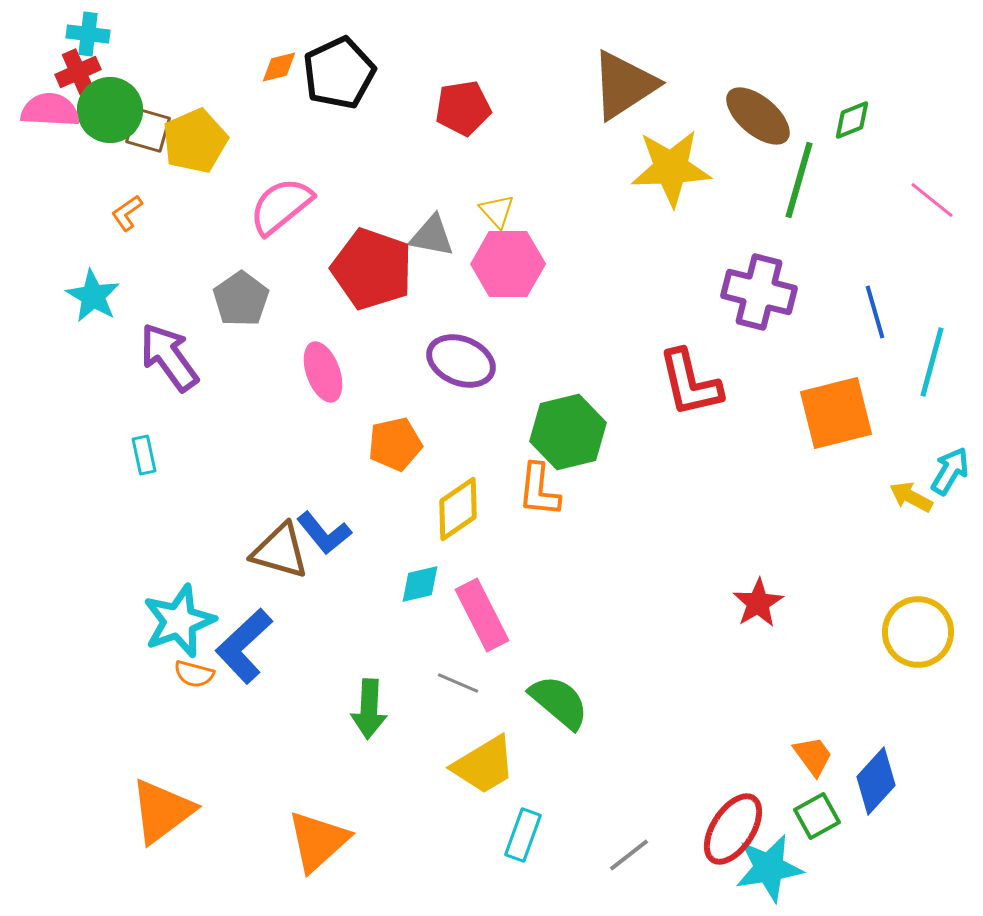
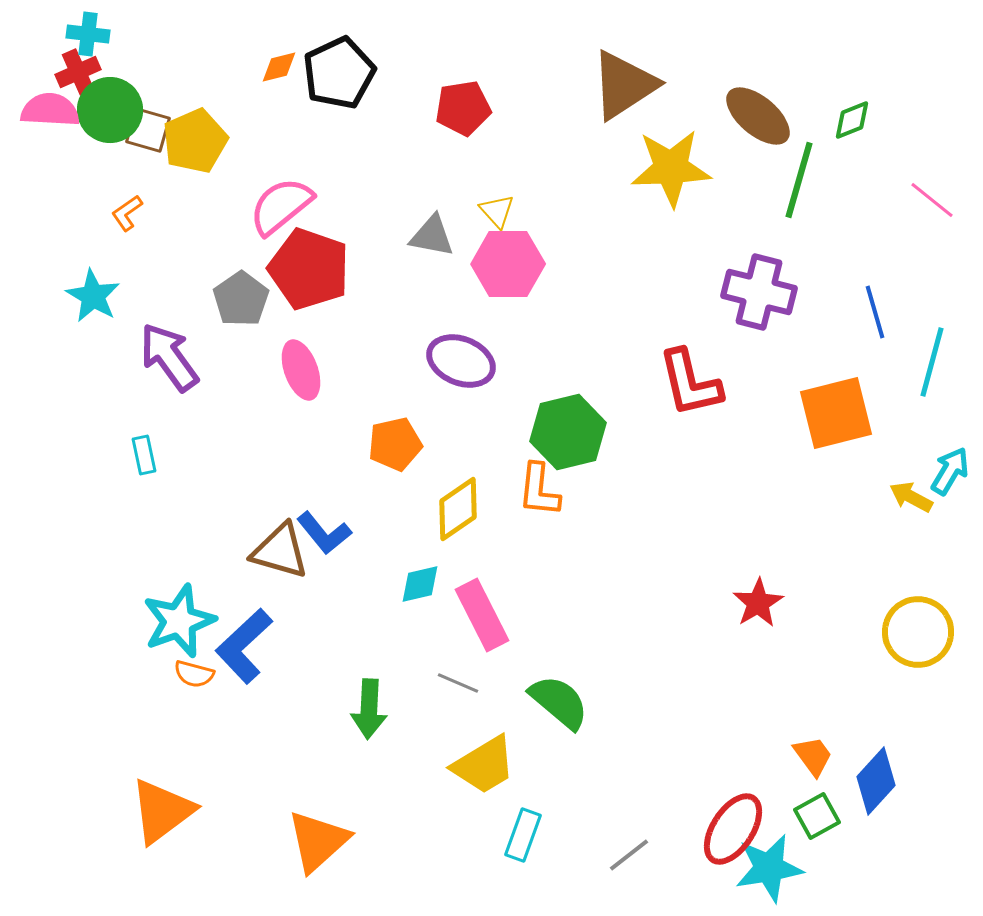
red pentagon at (372, 269): moved 63 px left
pink ellipse at (323, 372): moved 22 px left, 2 px up
